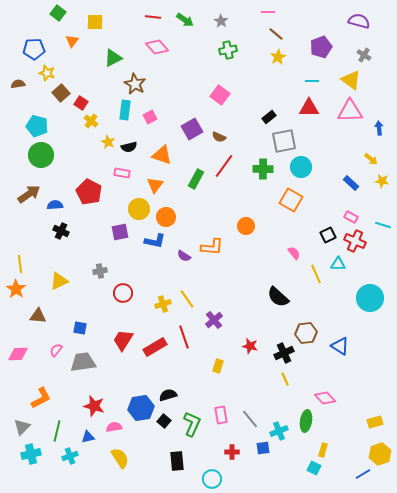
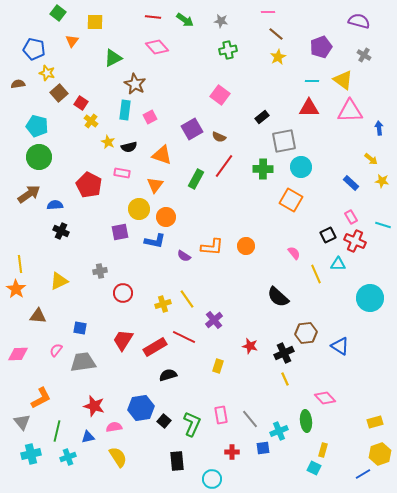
gray star at (221, 21): rotated 24 degrees counterclockwise
blue pentagon at (34, 49): rotated 15 degrees clockwise
yellow triangle at (351, 80): moved 8 px left
brown square at (61, 93): moved 2 px left
black rectangle at (269, 117): moved 7 px left
green circle at (41, 155): moved 2 px left, 2 px down
red pentagon at (89, 192): moved 7 px up
pink rectangle at (351, 217): rotated 32 degrees clockwise
orange circle at (246, 226): moved 20 px down
red line at (184, 337): rotated 45 degrees counterclockwise
black semicircle at (168, 395): moved 20 px up
green ellipse at (306, 421): rotated 15 degrees counterclockwise
gray triangle at (22, 427): moved 5 px up; rotated 24 degrees counterclockwise
cyan cross at (70, 456): moved 2 px left, 1 px down
yellow semicircle at (120, 458): moved 2 px left, 1 px up
